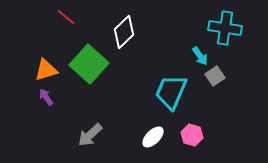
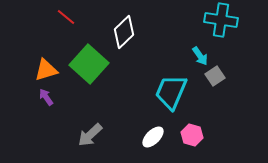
cyan cross: moved 4 px left, 8 px up
